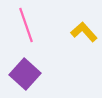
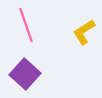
yellow L-shape: rotated 80 degrees counterclockwise
